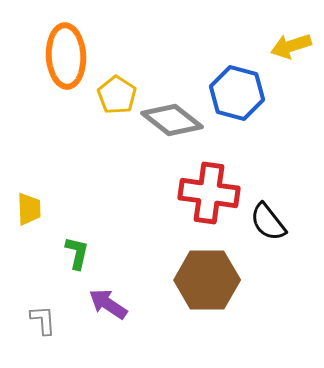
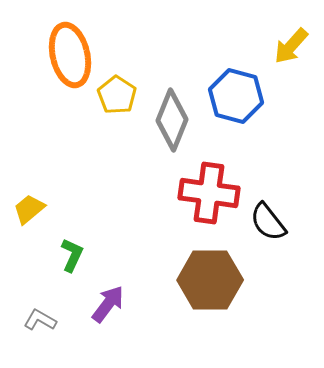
yellow arrow: rotated 30 degrees counterclockwise
orange ellipse: moved 4 px right, 1 px up; rotated 10 degrees counterclockwise
blue hexagon: moved 1 px left, 3 px down
gray diamond: rotated 74 degrees clockwise
yellow trapezoid: rotated 128 degrees counterclockwise
green L-shape: moved 5 px left, 2 px down; rotated 12 degrees clockwise
brown hexagon: moved 3 px right
purple arrow: rotated 93 degrees clockwise
gray L-shape: moved 3 px left; rotated 56 degrees counterclockwise
